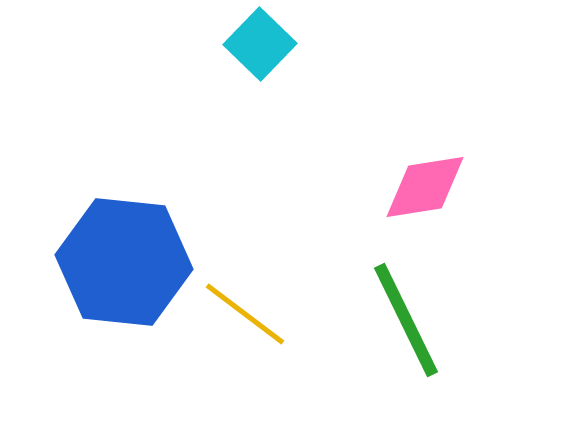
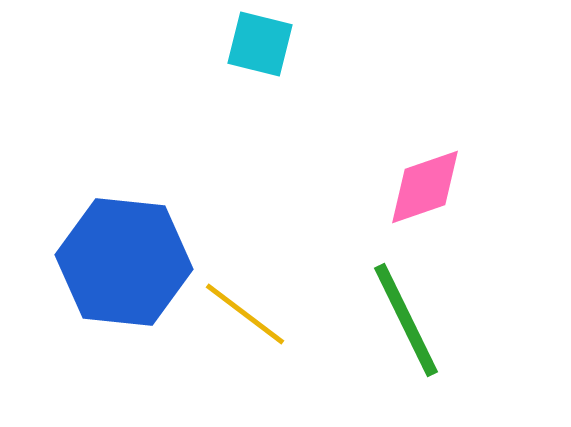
cyan square: rotated 30 degrees counterclockwise
pink diamond: rotated 10 degrees counterclockwise
